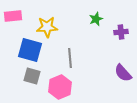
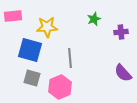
green star: moved 2 px left
gray square: moved 2 px down
